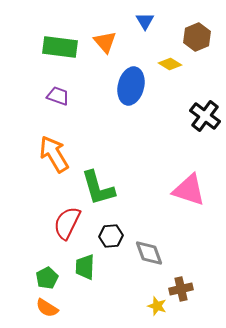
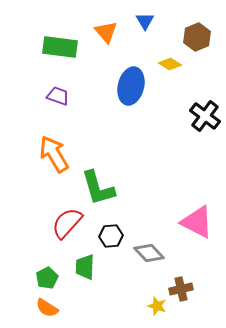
orange triangle: moved 1 px right, 10 px up
pink triangle: moved 8 px right, 32 px down; rotated 9 degrees clockwise
red semicircle: rotated 16 degrees clockwise
gray diamond: rotated 24 degrees counterclockwise
